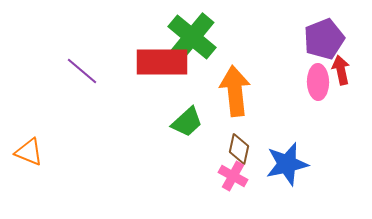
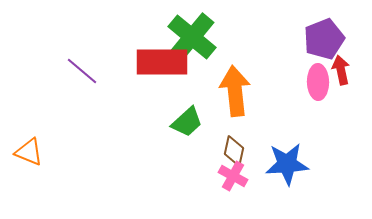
brown diamond: moved 5 px left, 2 px down
blue star: rotated 9 degrees clockwise
